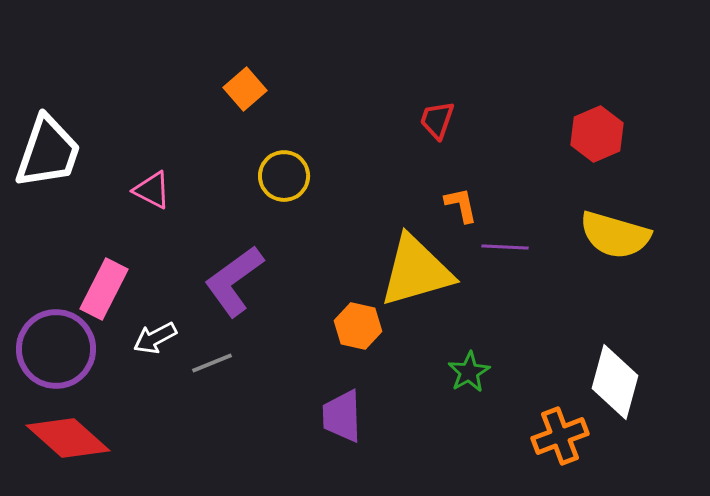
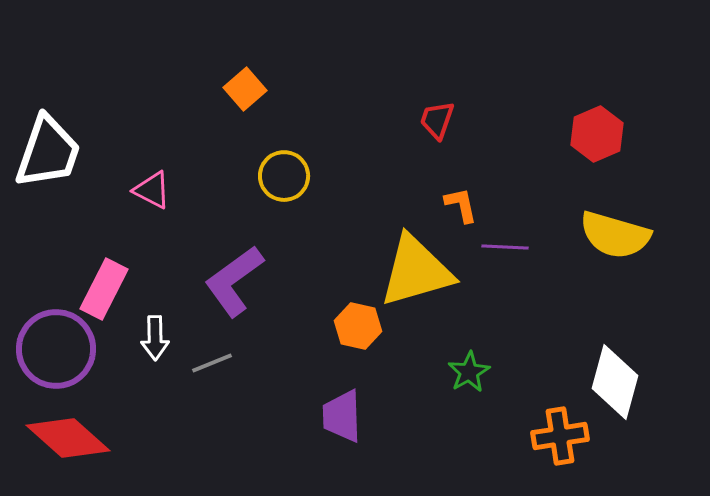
white arrow: rotated 63 degrees counterclockwise
orange cross: rotated 12 degrees clockwise
